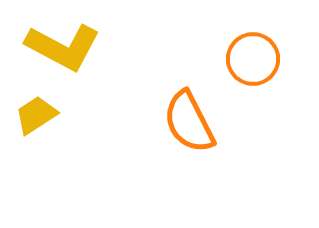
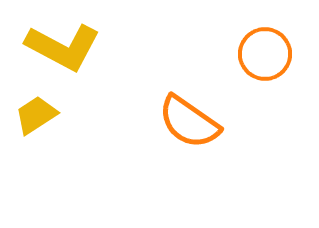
orange circle: moved 12 px right, 5 px up
orange semicircle: rotated 28 degrees counterclockwise
